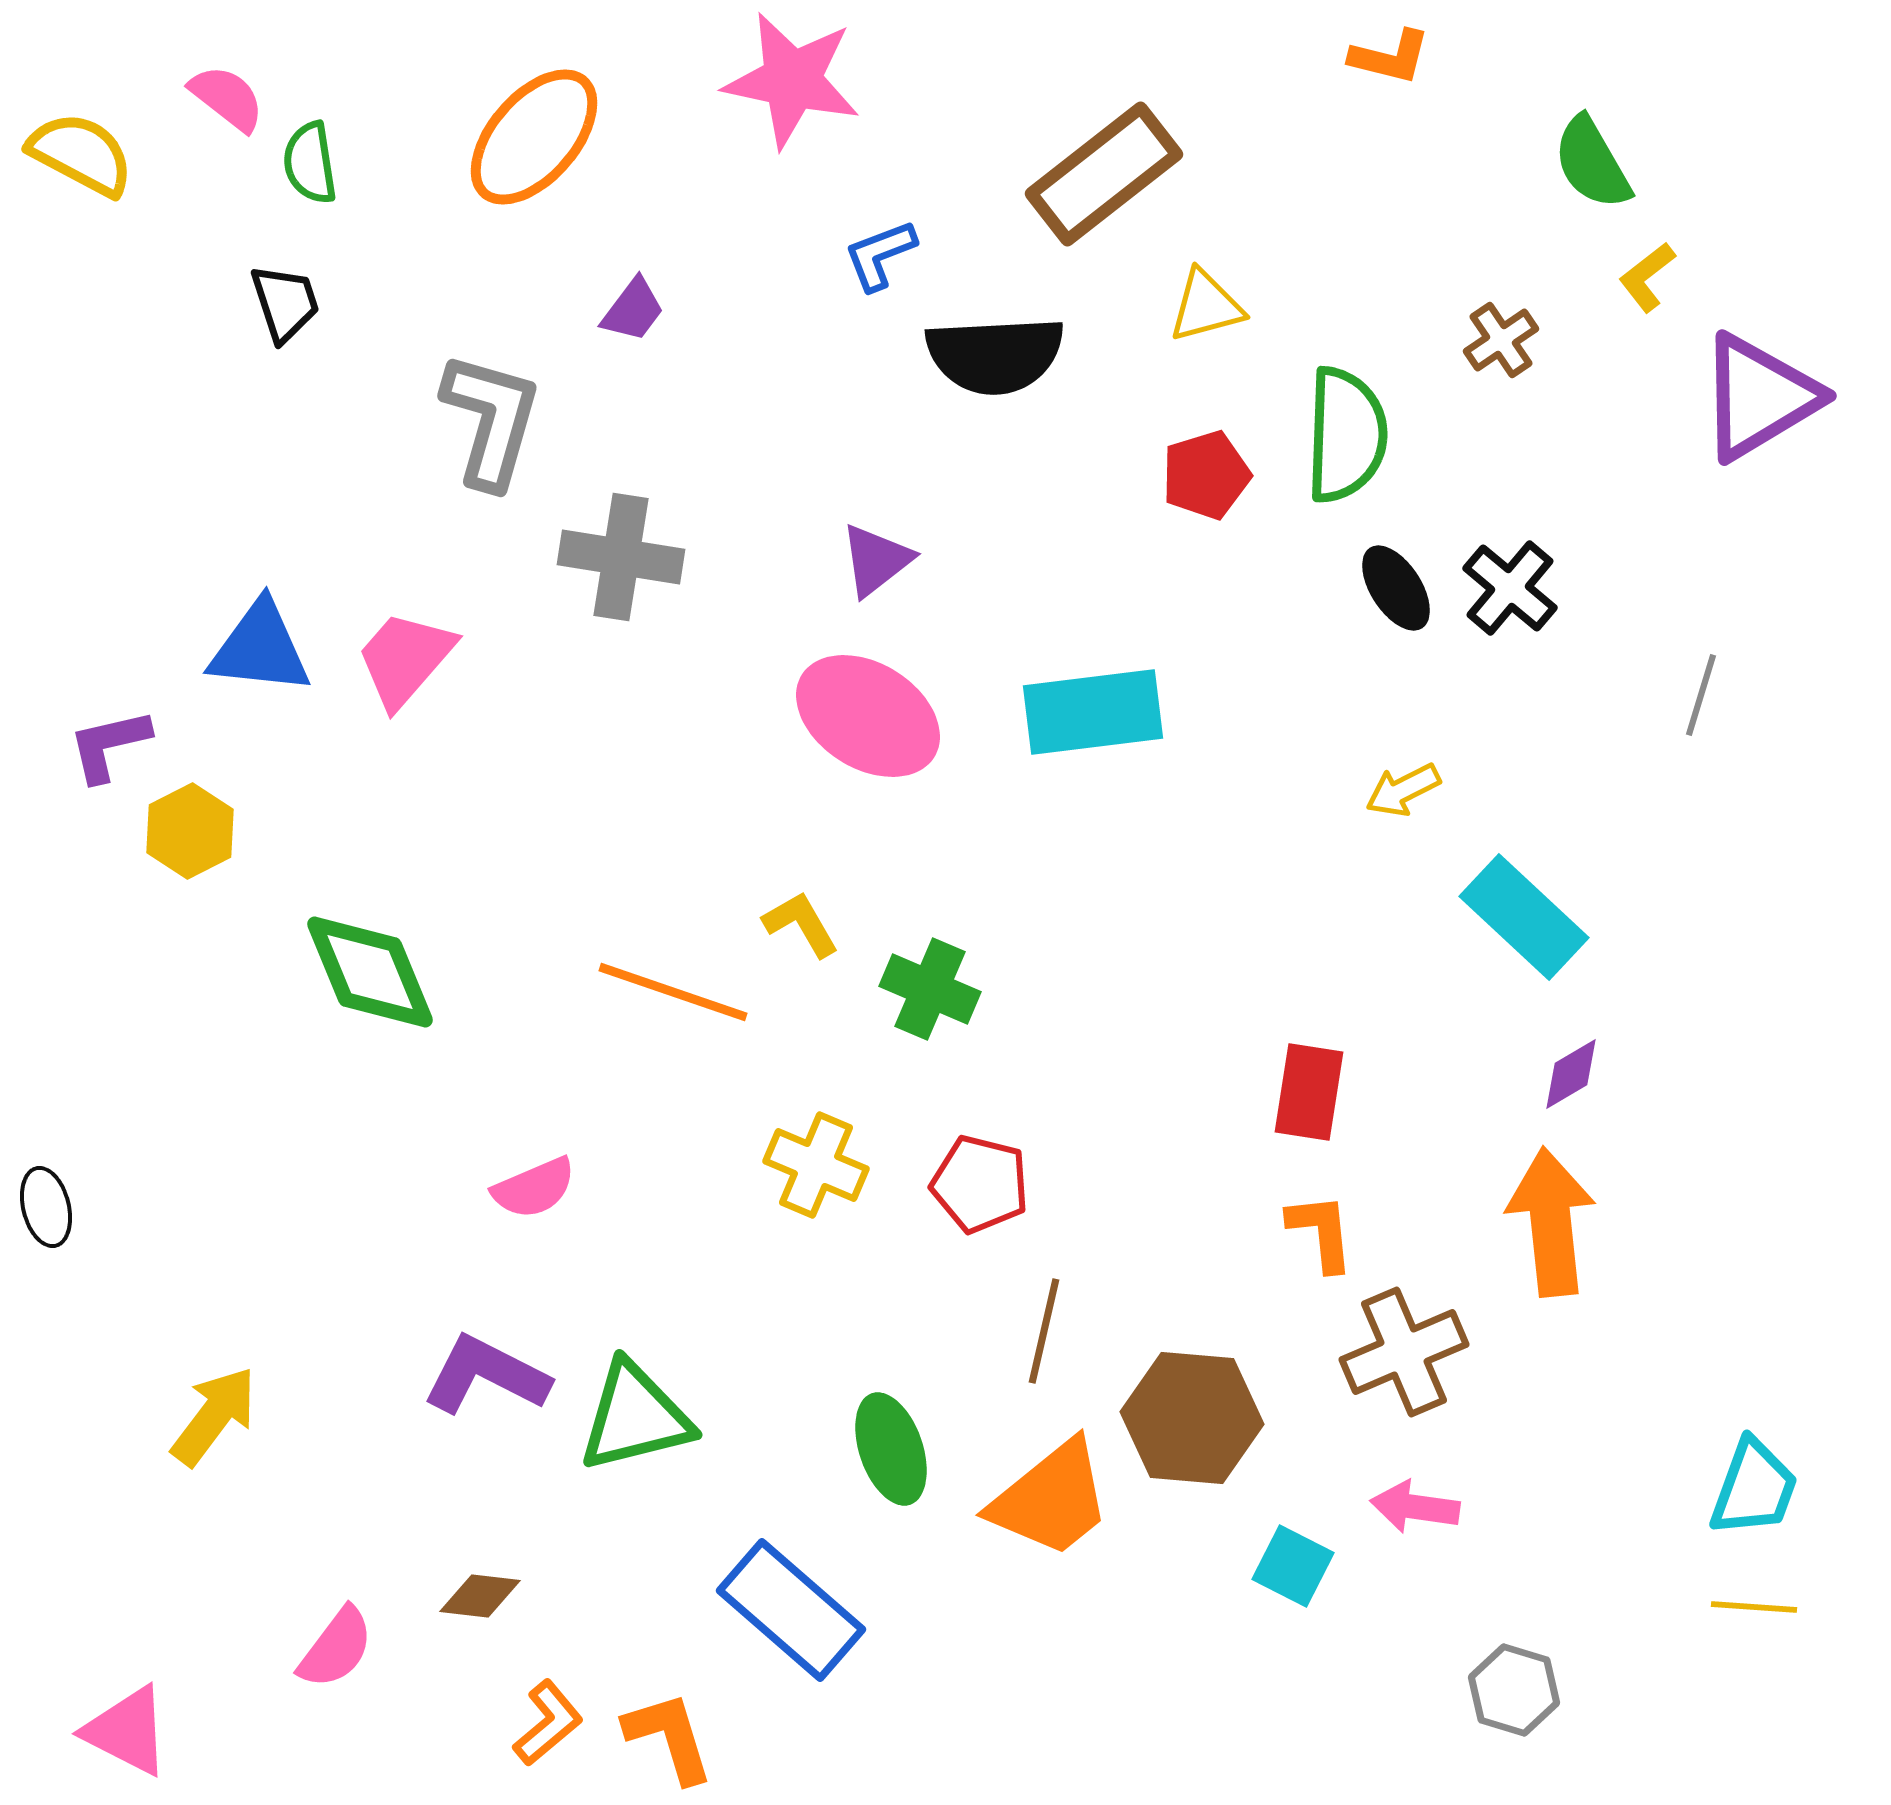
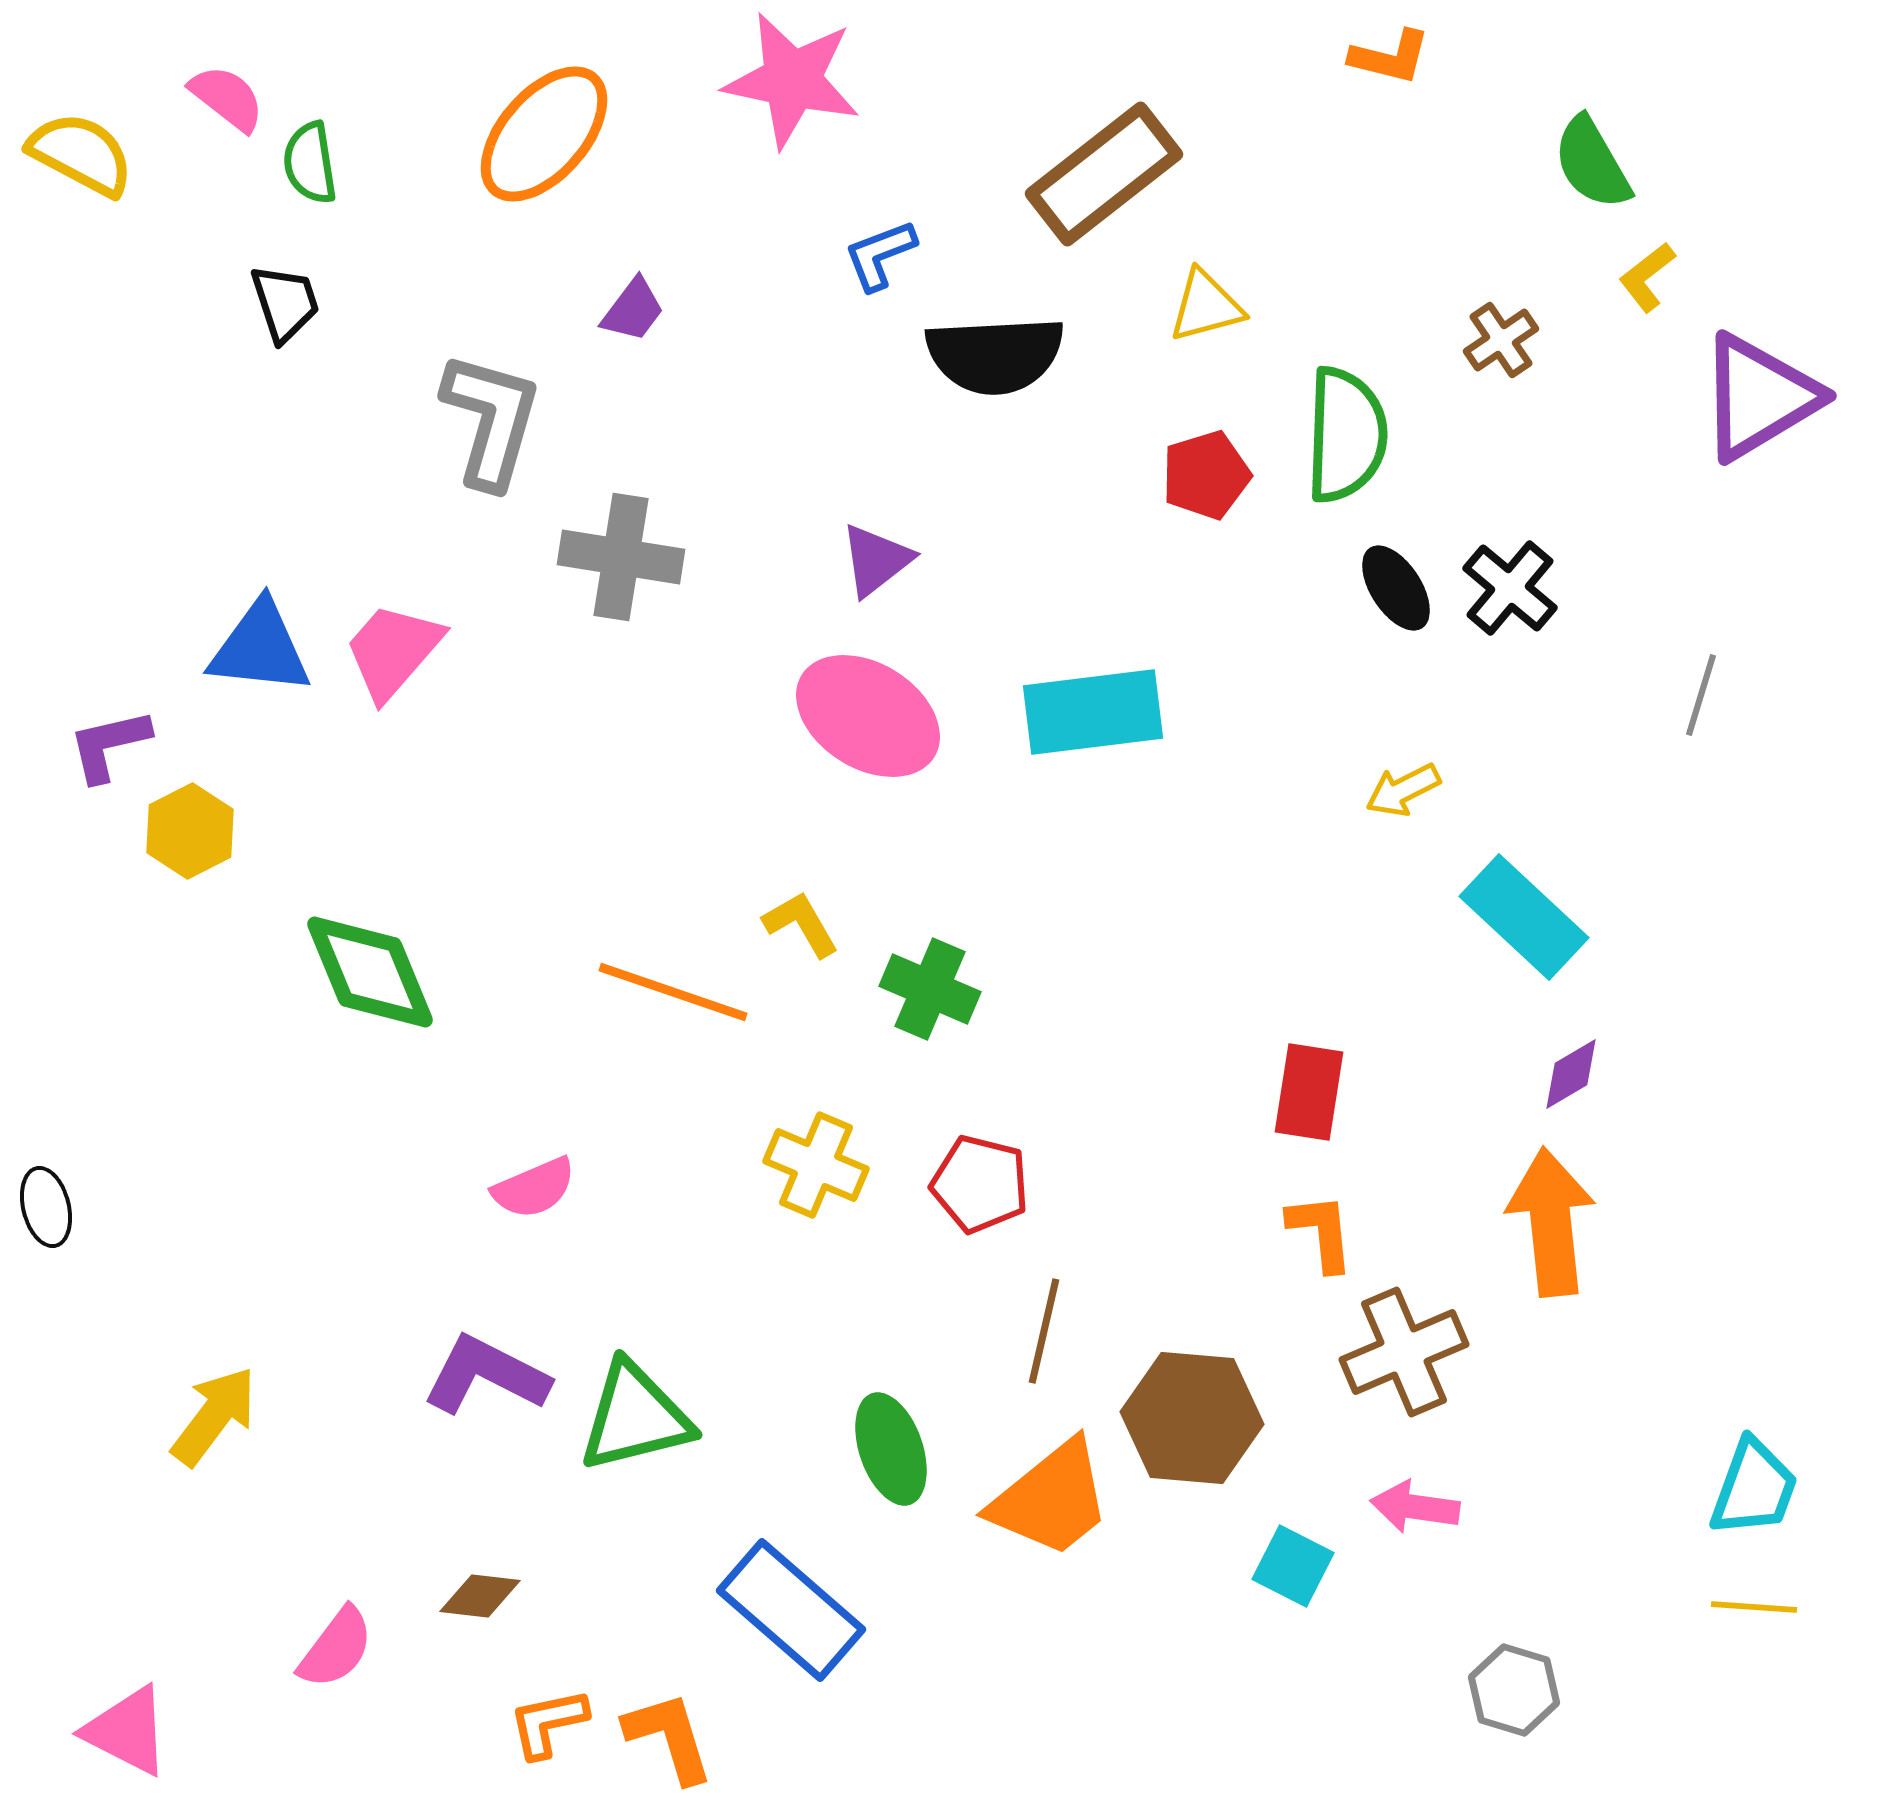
orange ellipse at (534, 137): moved 10 px right, 3 px up
pink trapezoid at (405, 659): moved 12 px left, 8 px up
orange L-shape at (548, 1723): rotated 152 degrees counterclockwise
